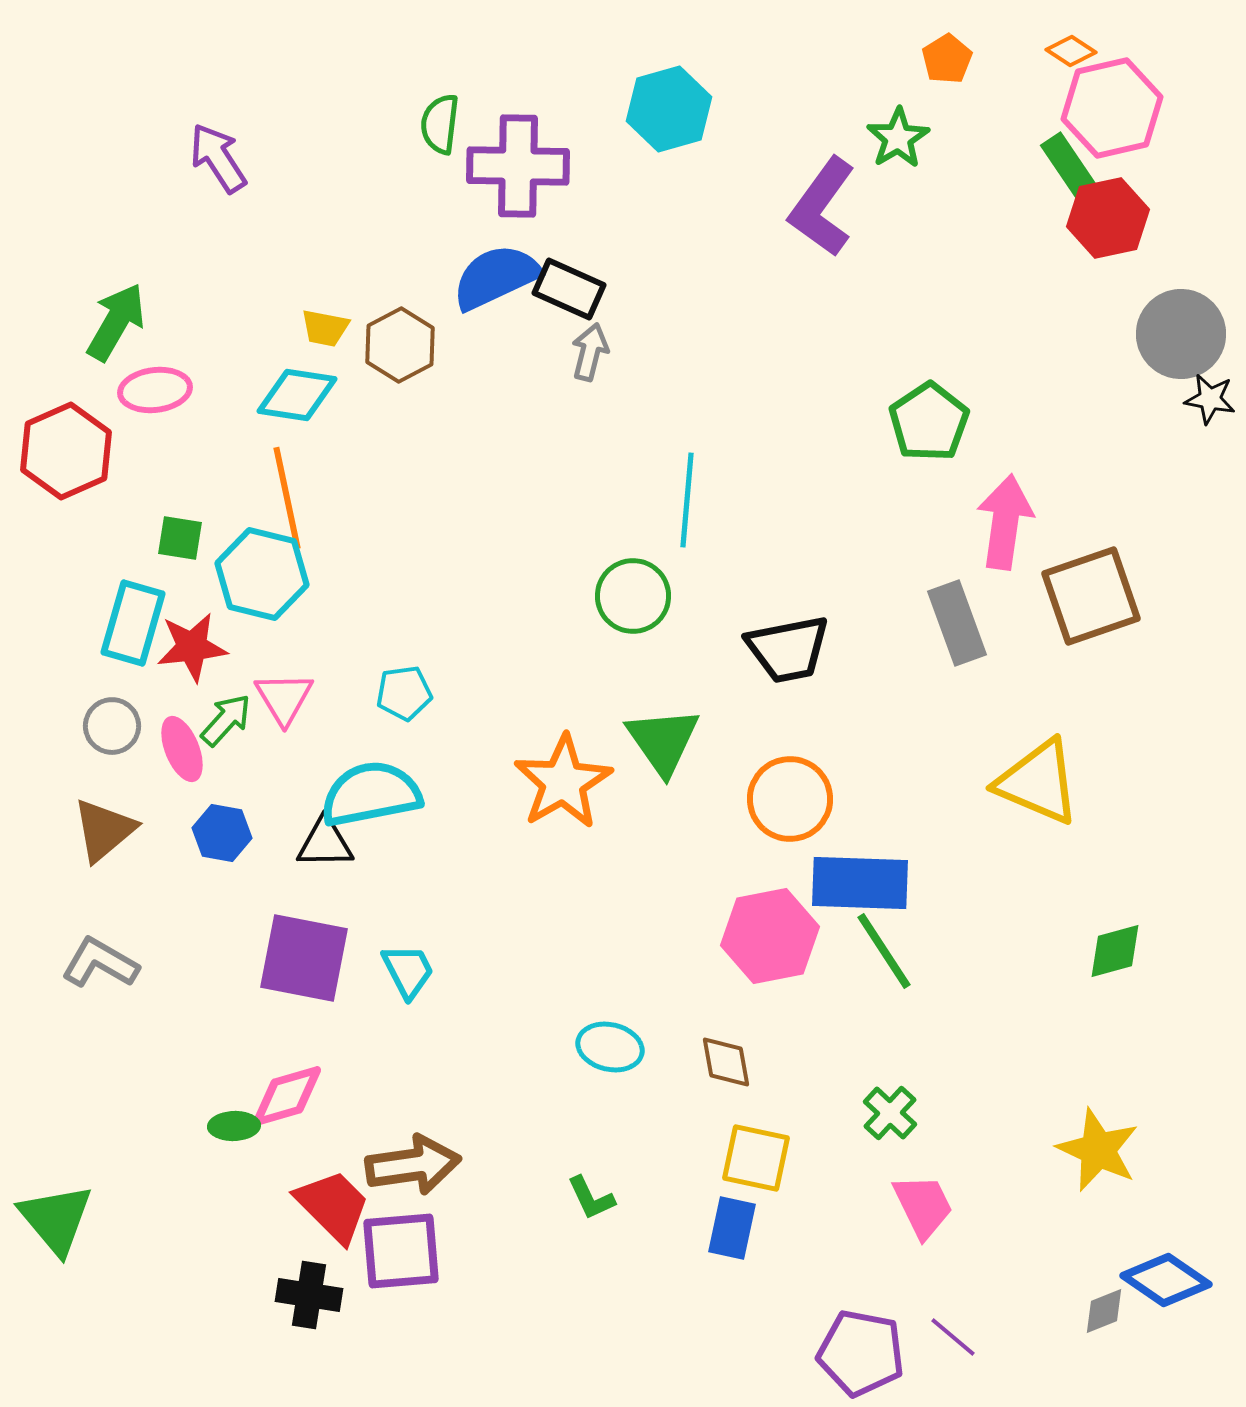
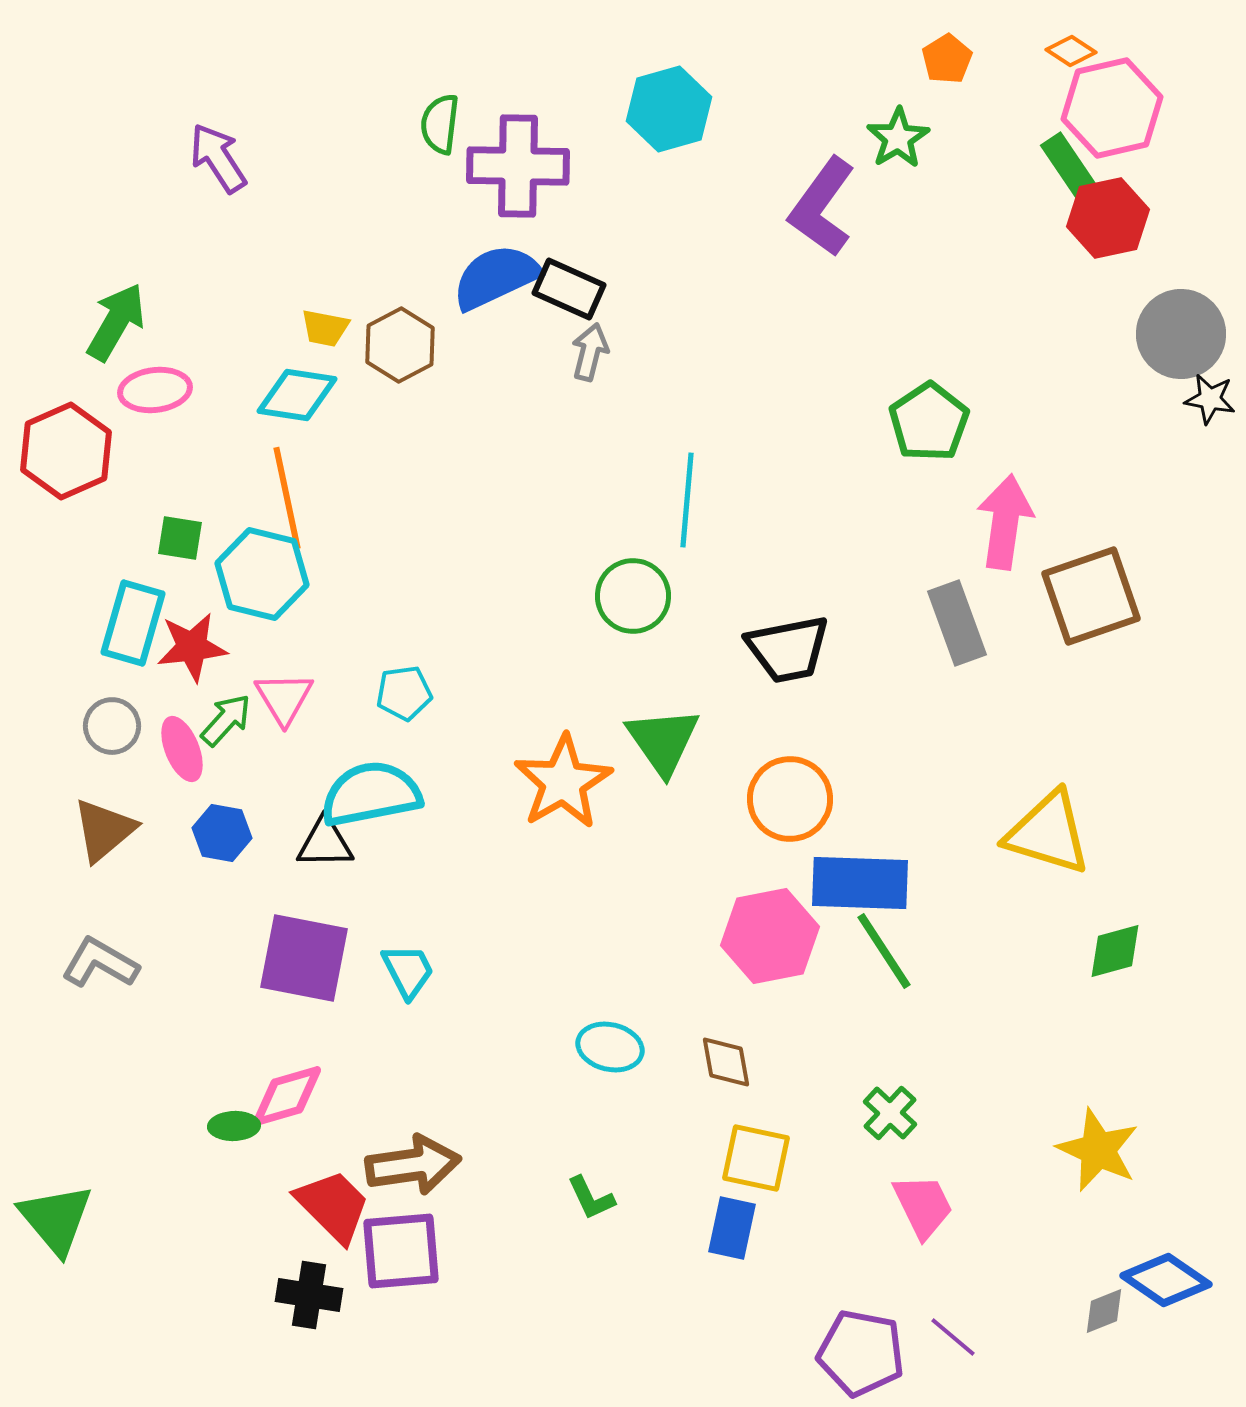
yellow triangle at (1038, 782): moved 10 px right, 51 px down; rotated 6 degrees counterclockwise
